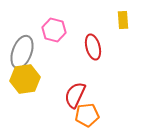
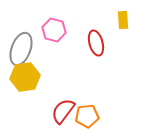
red ellipse: moved 3 px right, 4 px up
gray ellipse: moved 1 px left, 3 px up
yellow hexagon: moved 2 px up
red semicircle: moved 12 px left, 16 px down; rotated 12 degrees clockwise
orange pentagon: moved 1 px down
